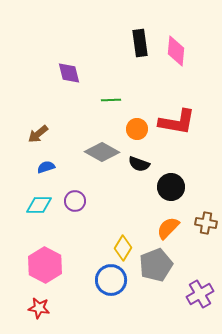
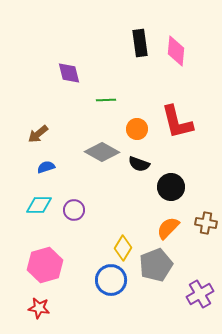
green line: moved 5 px left
red L-shape: rotated 66 degrees clockwise
purple circle: moved 1 px left, 9 px down
pink hexagon: rotated 16 degrees clockwise
